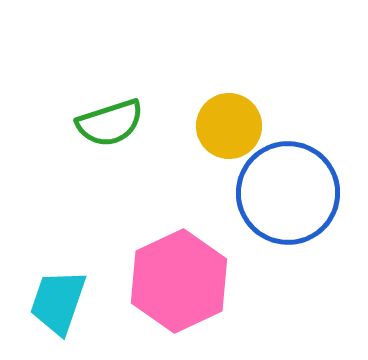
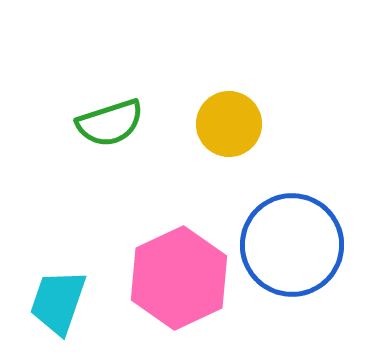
yellow circle: moved 2 px up
blue circle: moved 4 px right, 52 px down
pink hexagon: moved 3 px up
